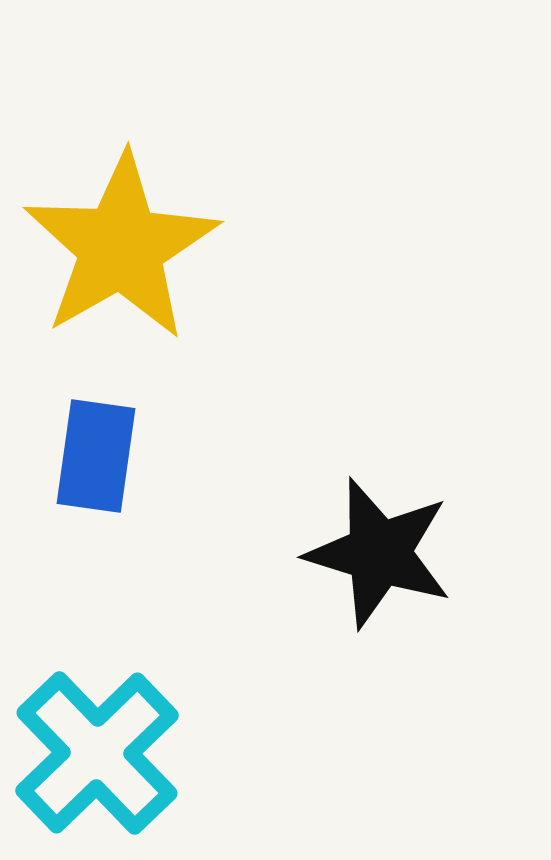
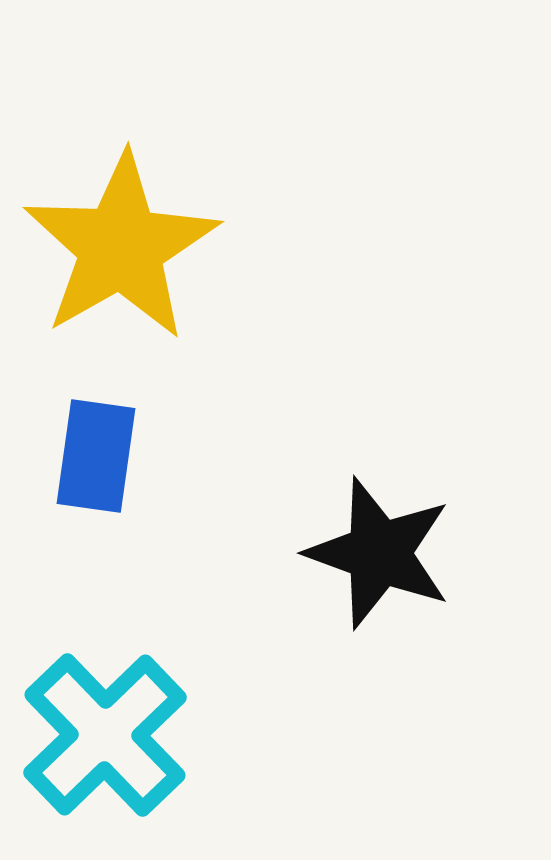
black star: rotated 3 degrees clockwise
cyan cross: moved 8 px right, 18 px up
